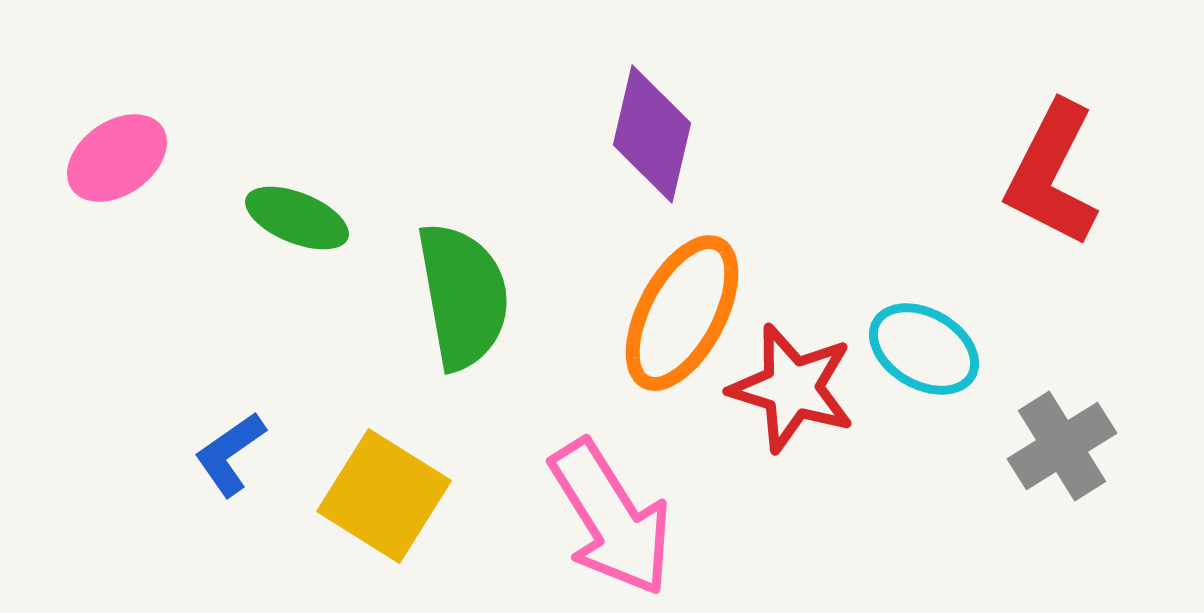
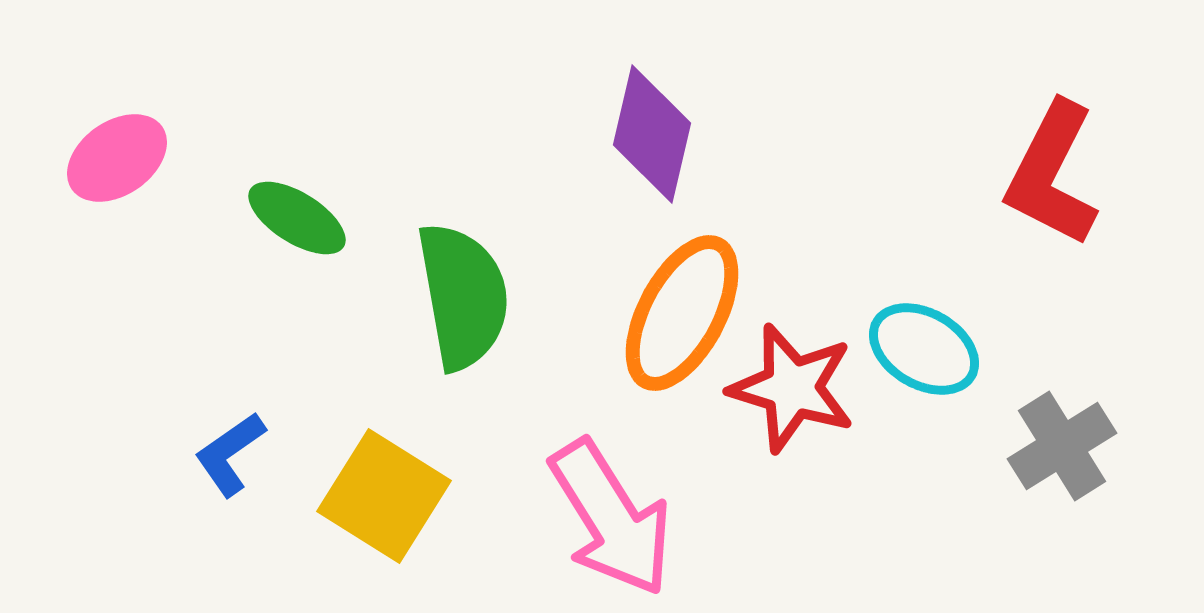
green ellipse: rotated 10 degrees clockwise
